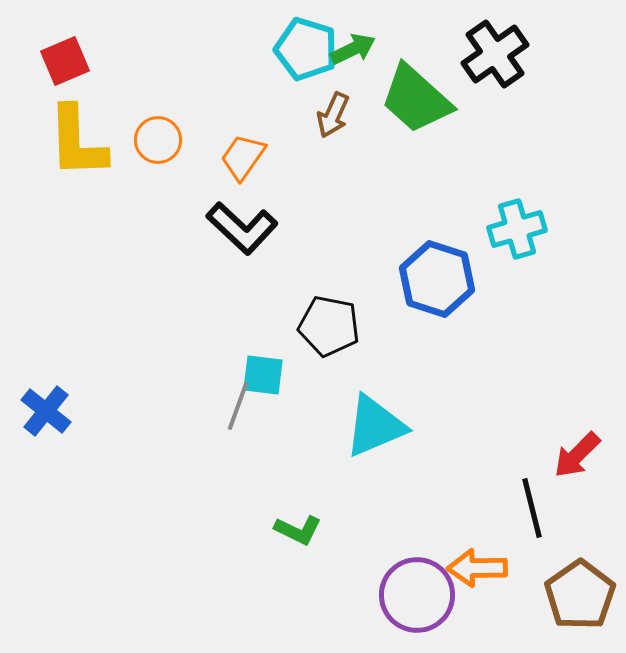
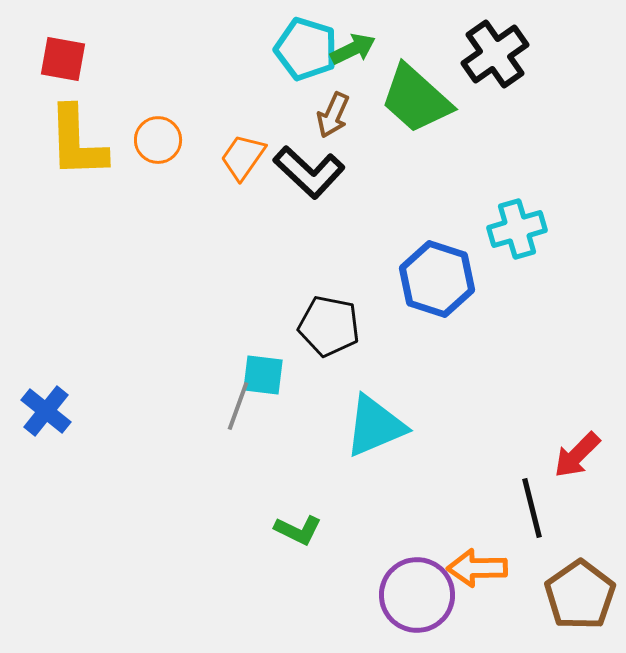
red square: moved 2 px left, 2 px up; rotated 33 degrees clockwise
black L-shape: moved 67 px right, 56 px up
